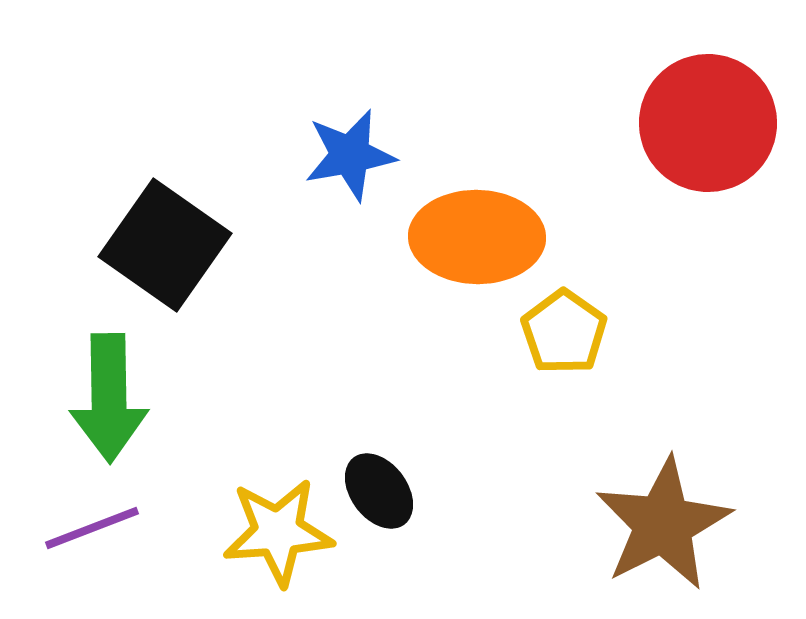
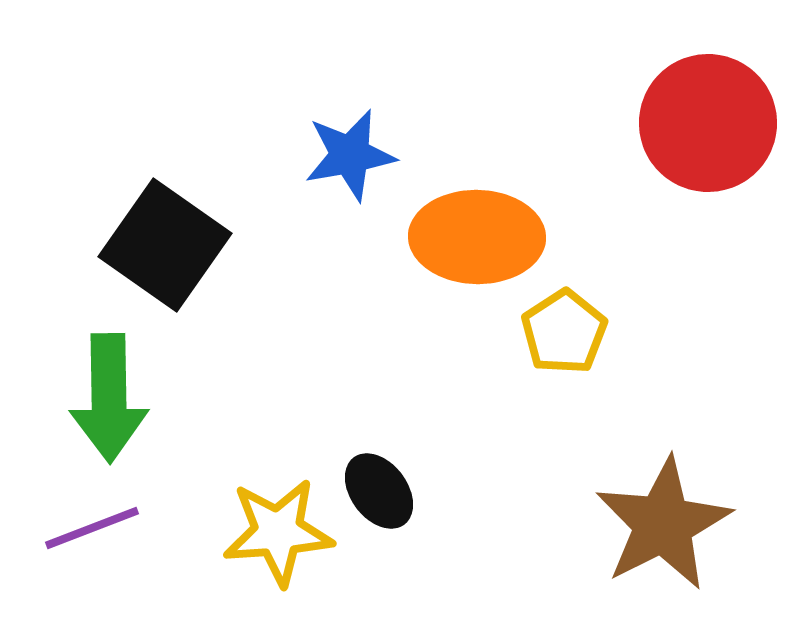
yellow pentagon: rotated 4 degrees clockwise
